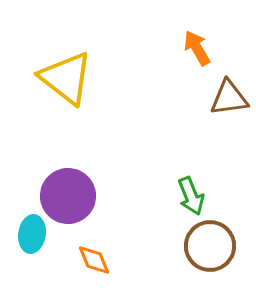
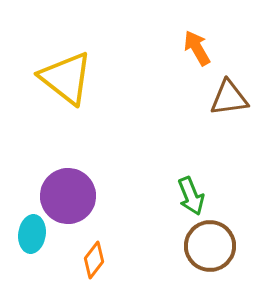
orange diamond: rotated 60 degrees clockwise
